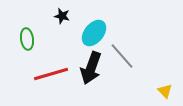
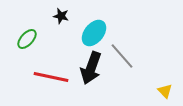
black star: moved 1 px left
green ellipse: rotated 50 degrees clockwise
red line: moved 3 px down; rotated 28 degrees clockwise
